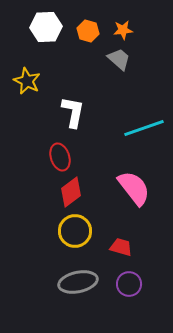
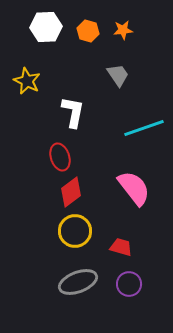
gray trapezoid: moved 1 px left, 16 px down; rotated 15 degrees clockwise
gray ellipse: rotated 9 degrees counterclockwise
